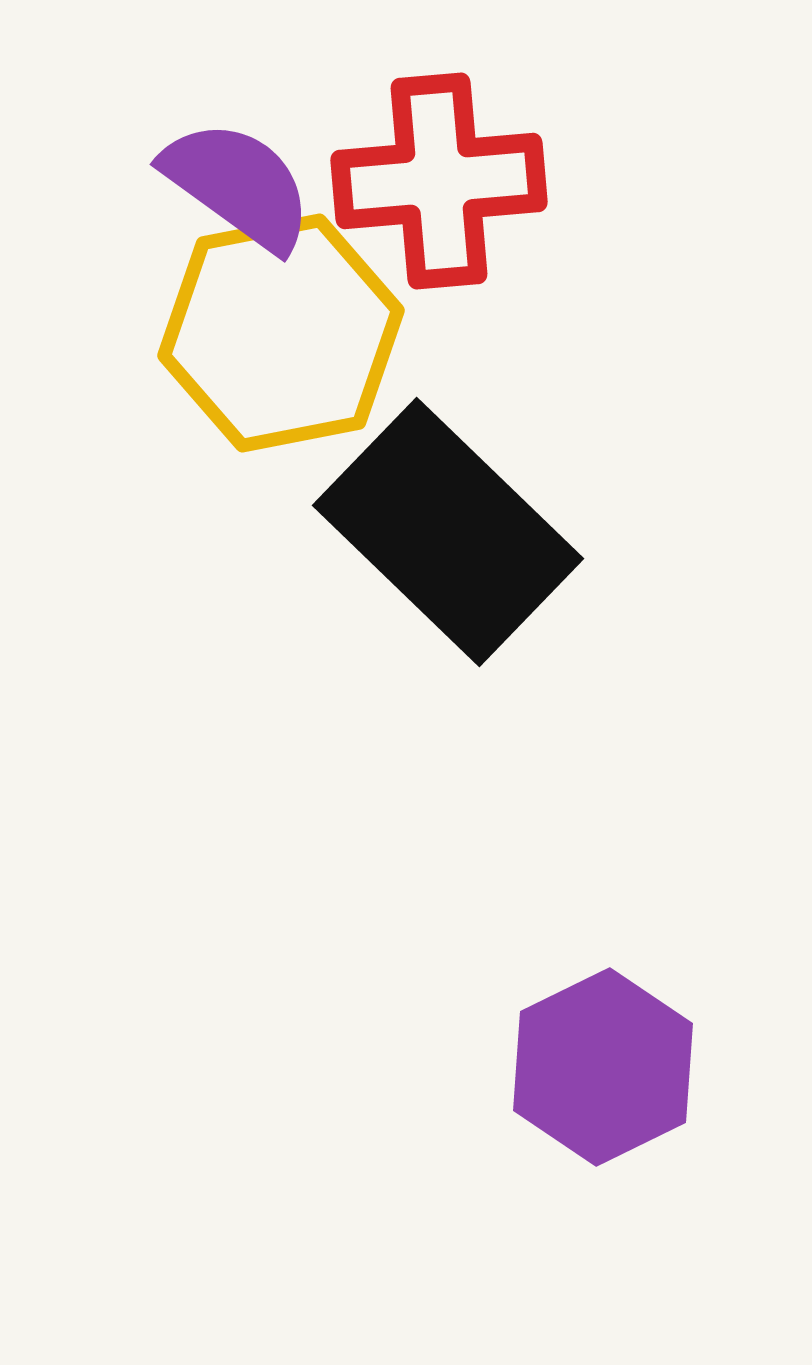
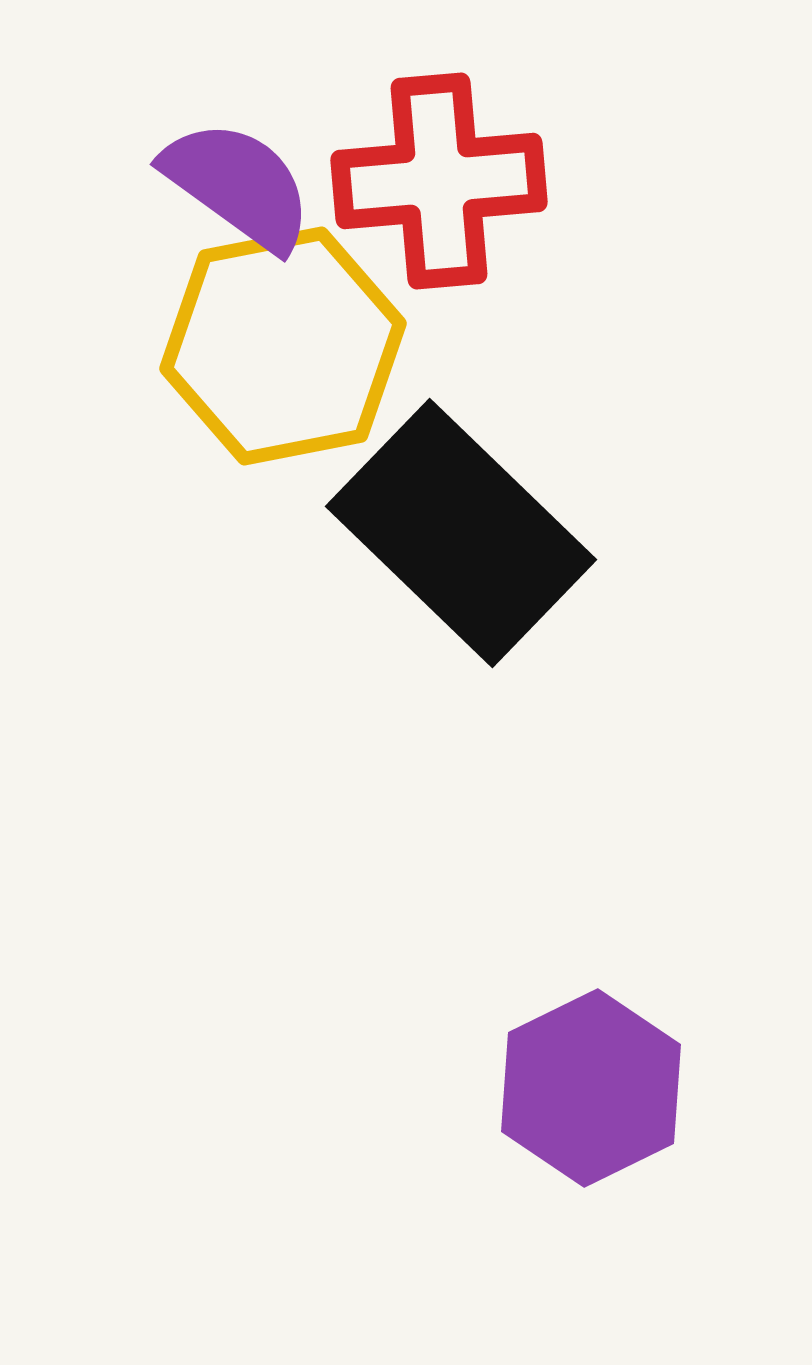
yellow hexagon: moved 2 px right, 13 px down
black rectangle: moved 13 px right, 1 px down
purple hexagon: moved 12 px left, 21 px down
